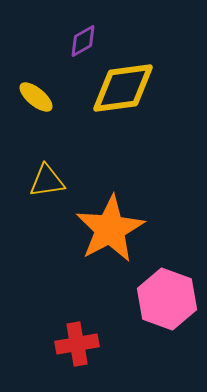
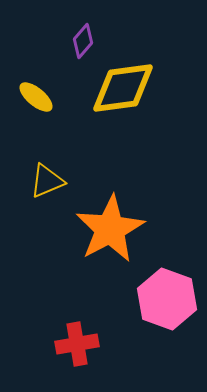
purple diamond: rotated 20 degrees counterclockwise
yellow triangle: rotated 15 degrees counterclockwise
